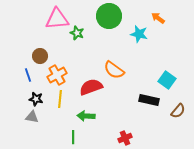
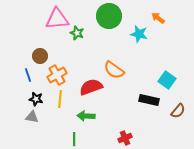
green line: moved 1 px right, 2 px down
